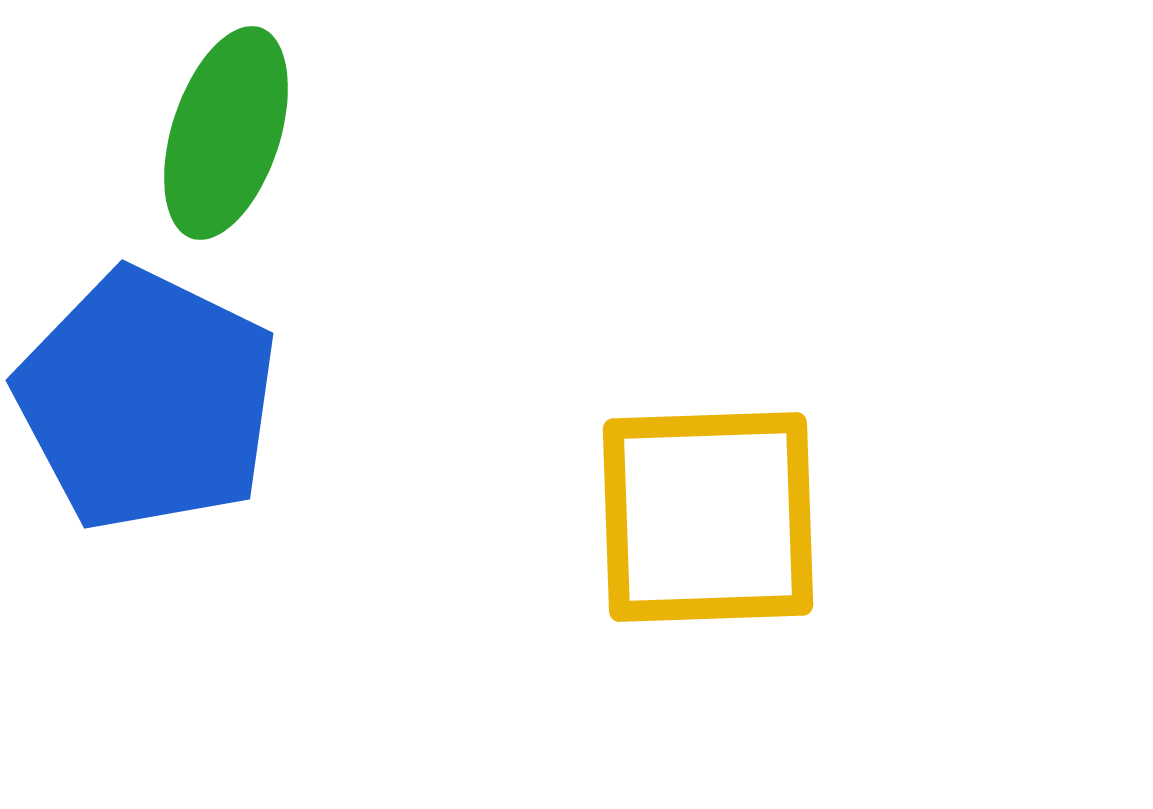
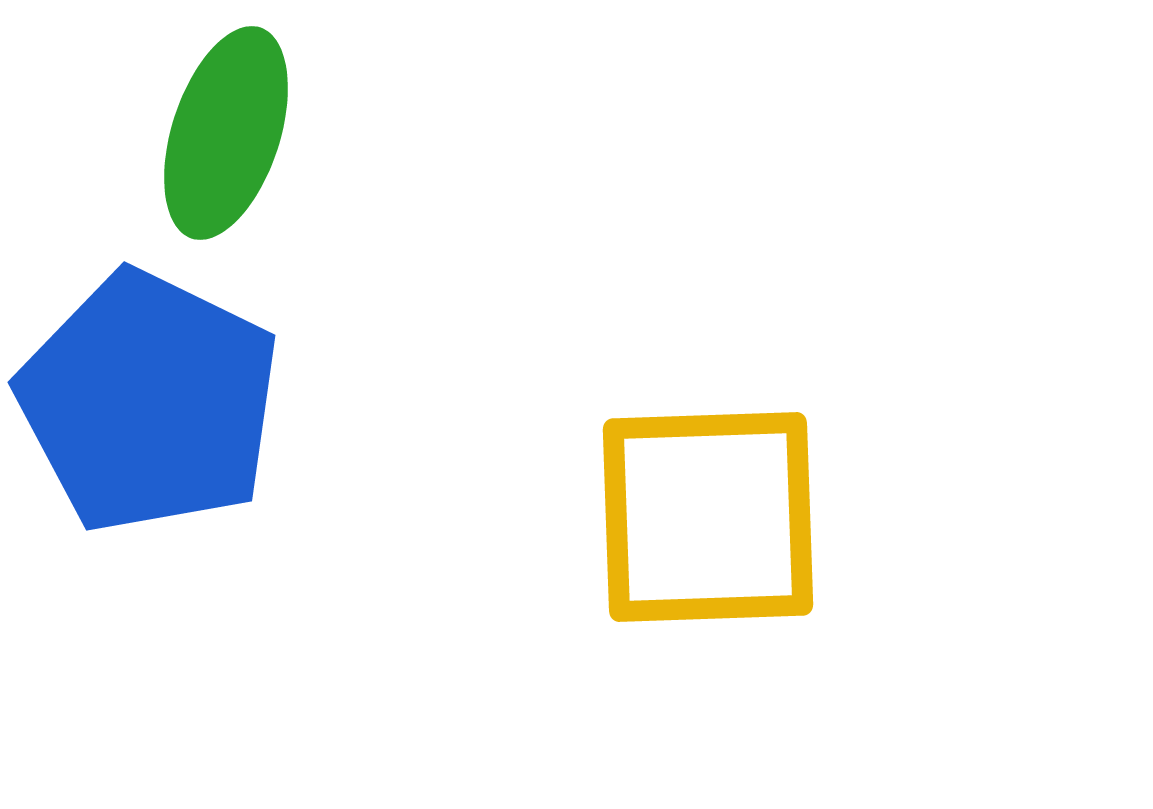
blue pentagon: moved 2 px right, 2 px down
